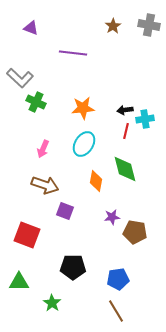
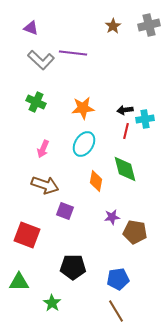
gray cross: rotated 25 degrees counterclockwise
gray L-shape: moved 21 px right, 18 px up
